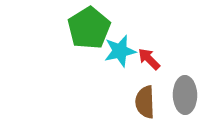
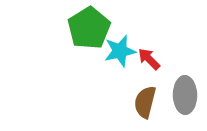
brown semicircle: rotated 16 degrees clockwise
